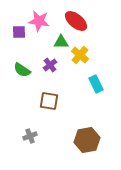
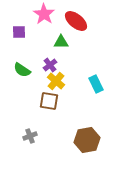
pink star: moved 5 px right, 7 px up; rotated 25 degrees clockwise
yellow cross: moved 24 px left, 26 px down
